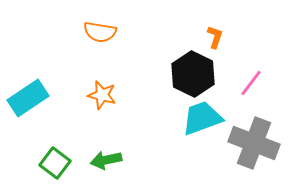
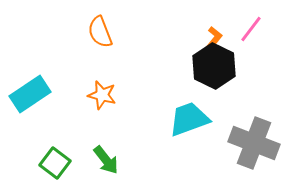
orange semicircle: rotated 60 degrees clockwise
orange L-shape: moved 1 px left, 1 px down; rotated 20 degrees clockwise
black hexagon: moved 21 px right, 8 px up
pink line: moved 54 px up
cyan rectangle: moved 2 px right, 4 px up
cyan trapezoid: moved 13 px left, 1 px down
green arrow: rotated 116 degrees counterclockwise
